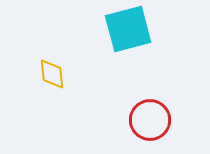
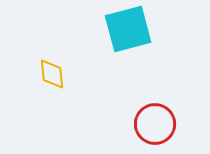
red circle: moved 5 px right, 4 px down
